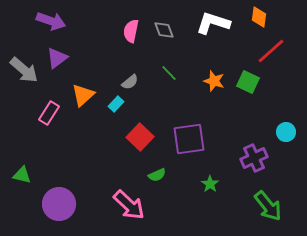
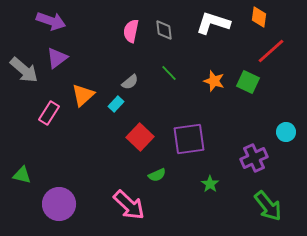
gray diamond: rotated 15 degrees clockwise
